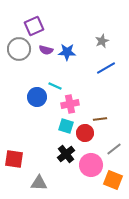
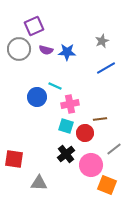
orange square: moved 6 px left, 5 px down
